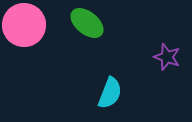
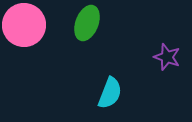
green ellipse: rotated 72 degrees clockwise
